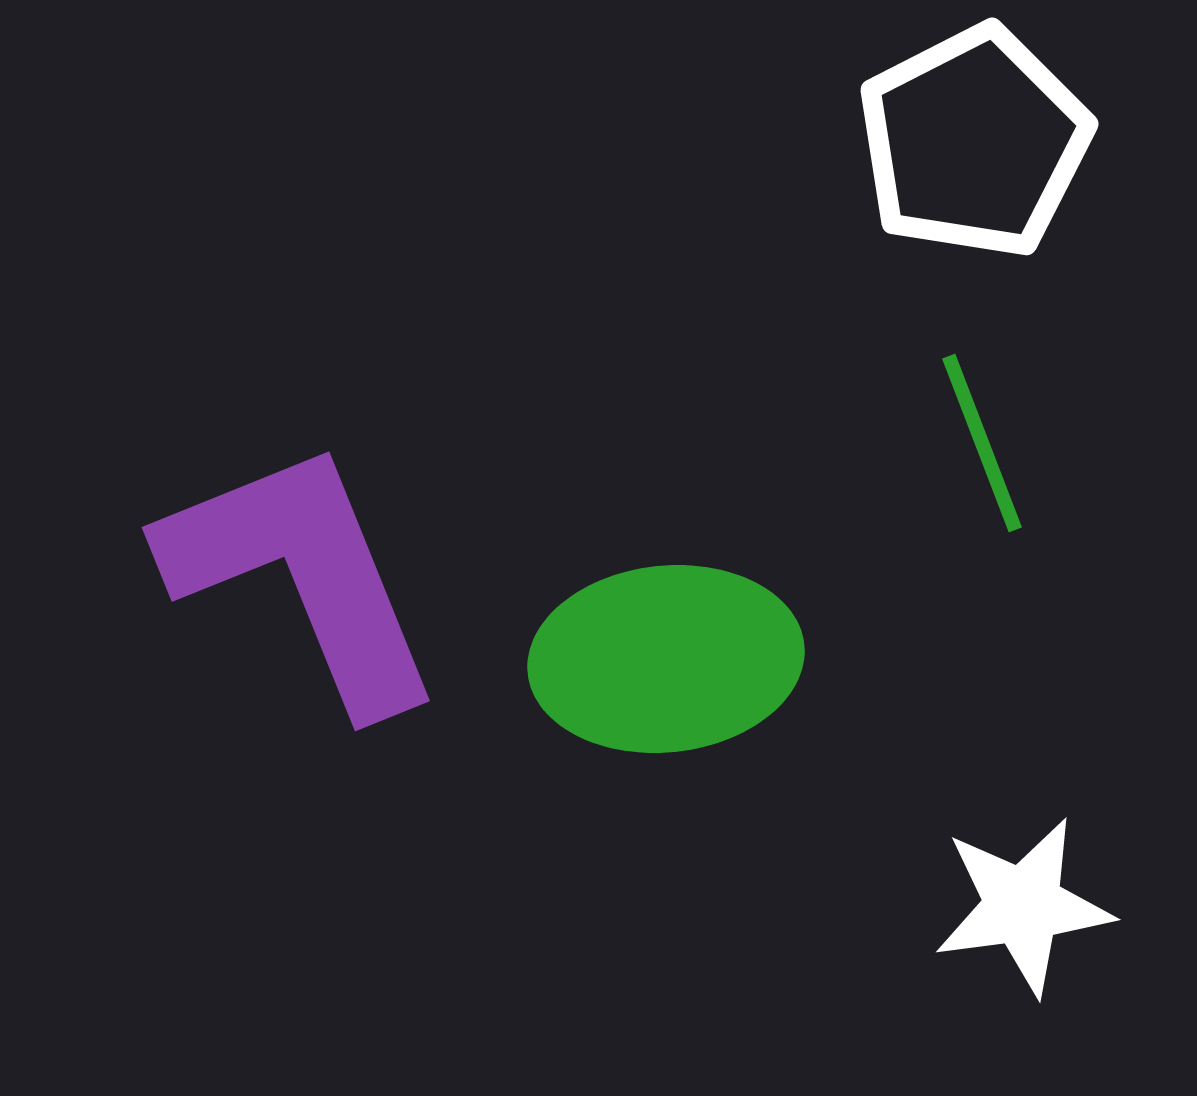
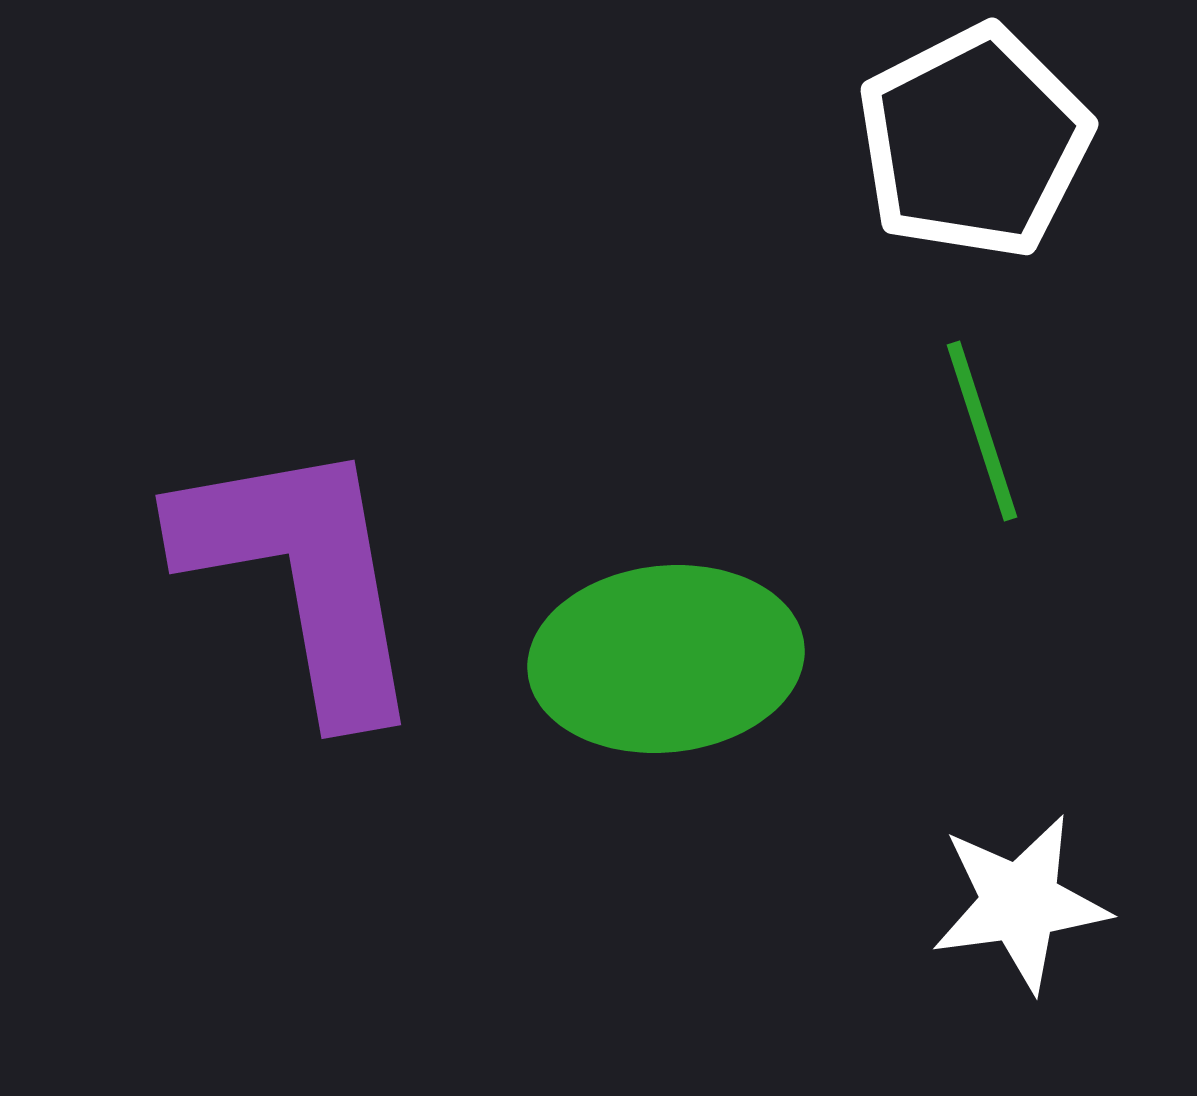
green line: moved 12 px up; rotated 3 degrees clockwise
purple L-shape: rotated 12 degrees clockwise
white star: moved 3 px left, 3 px up
